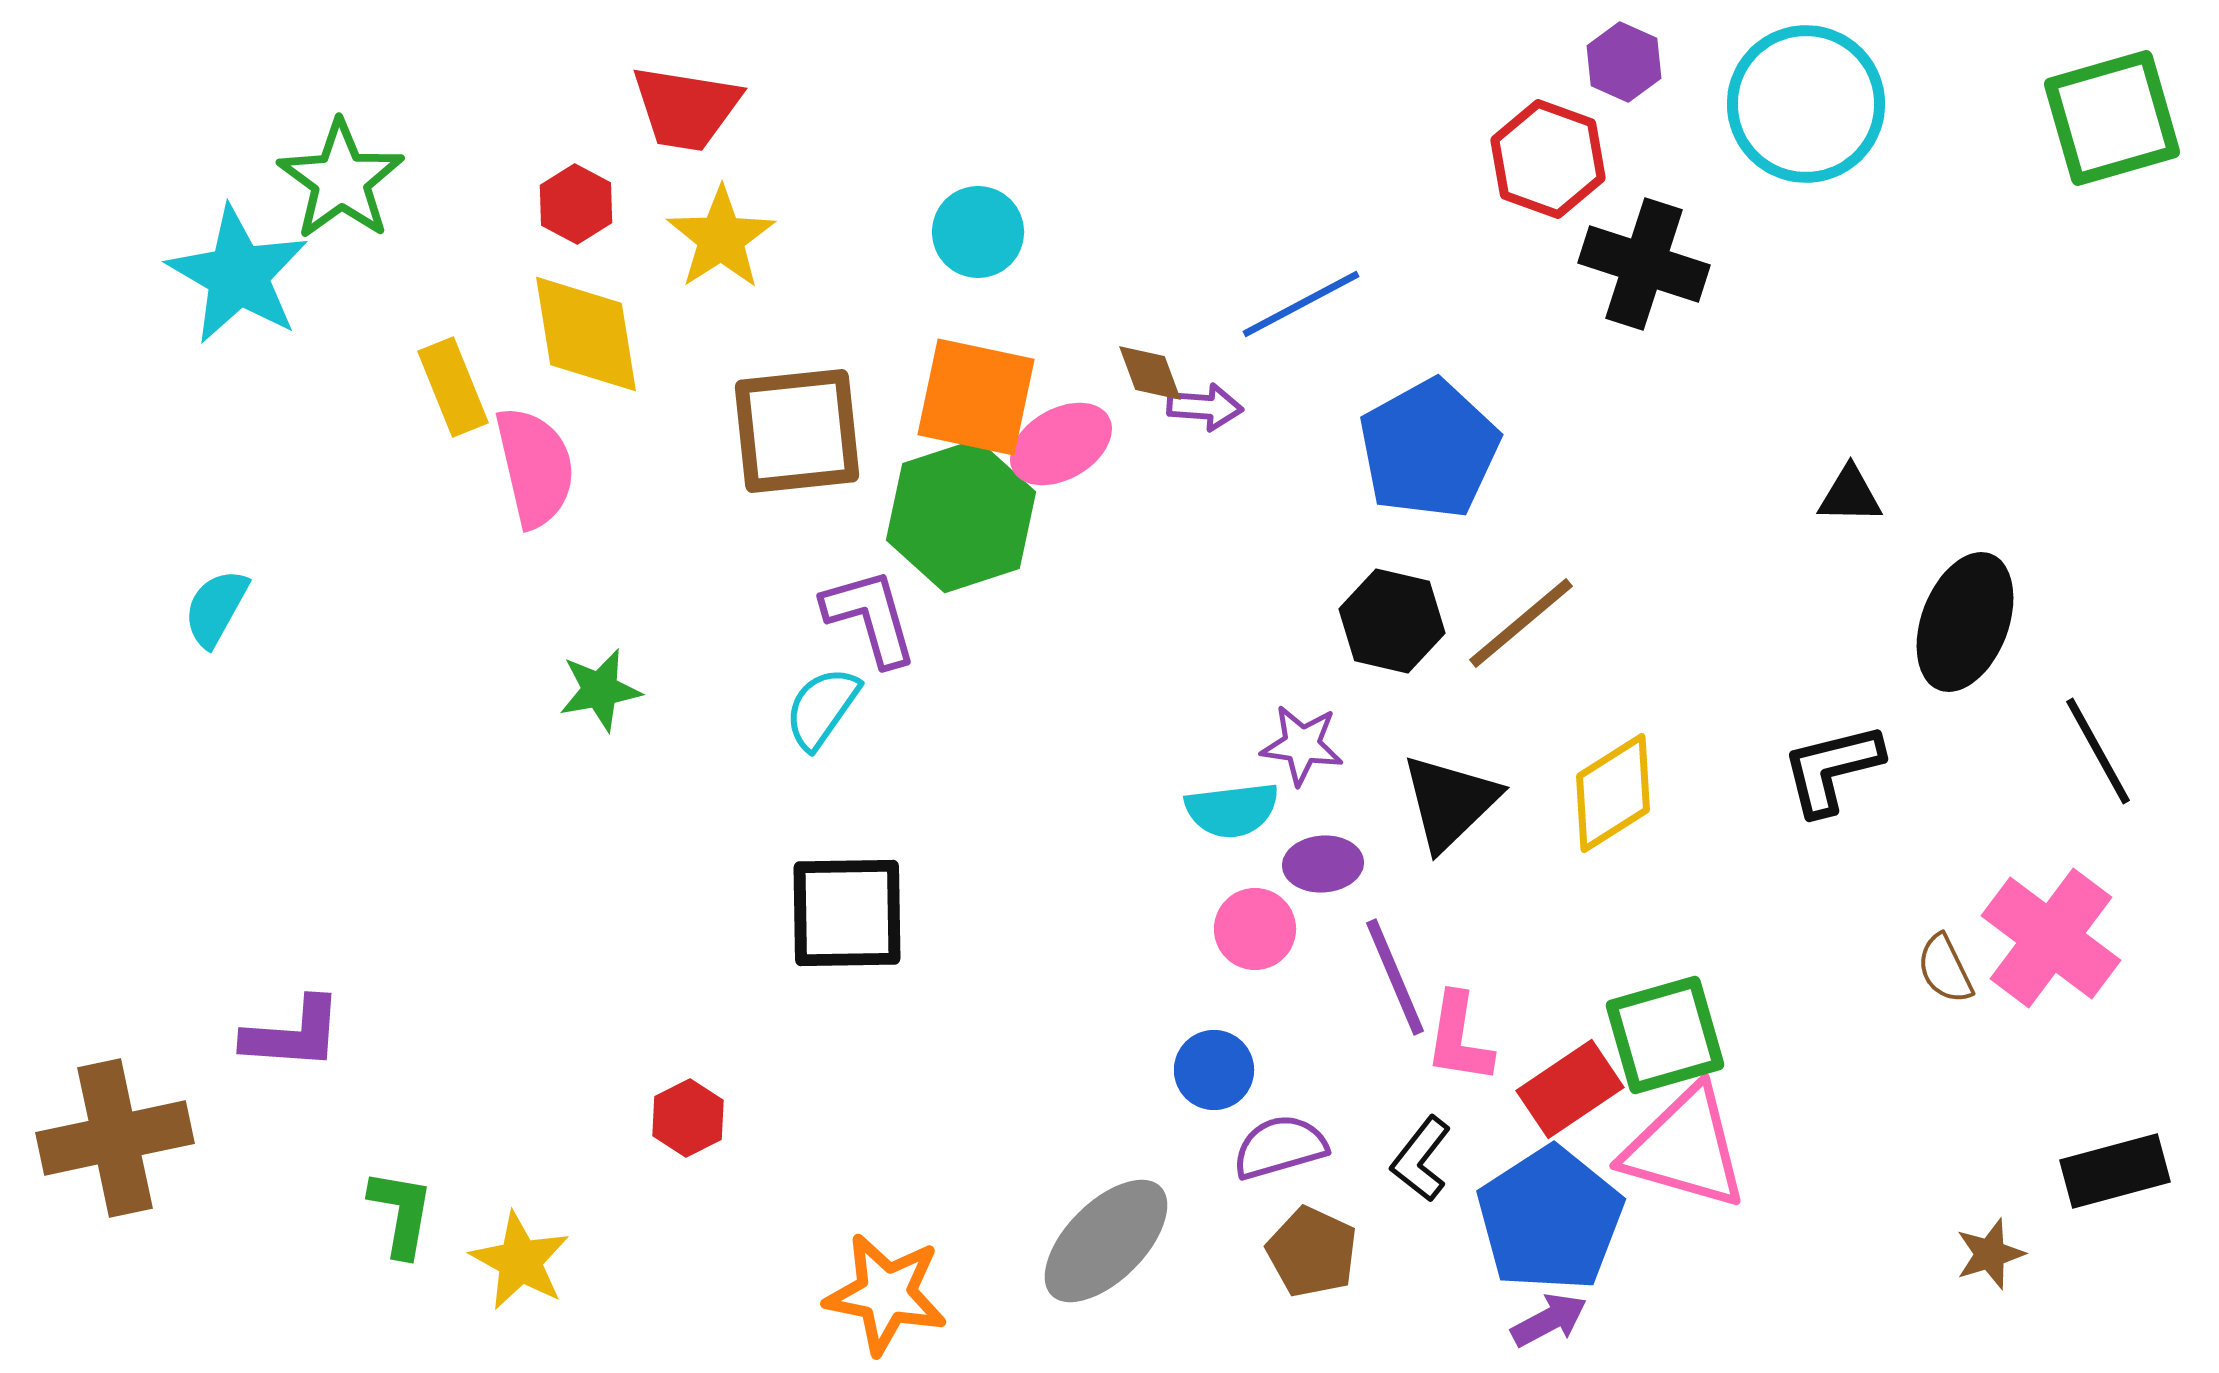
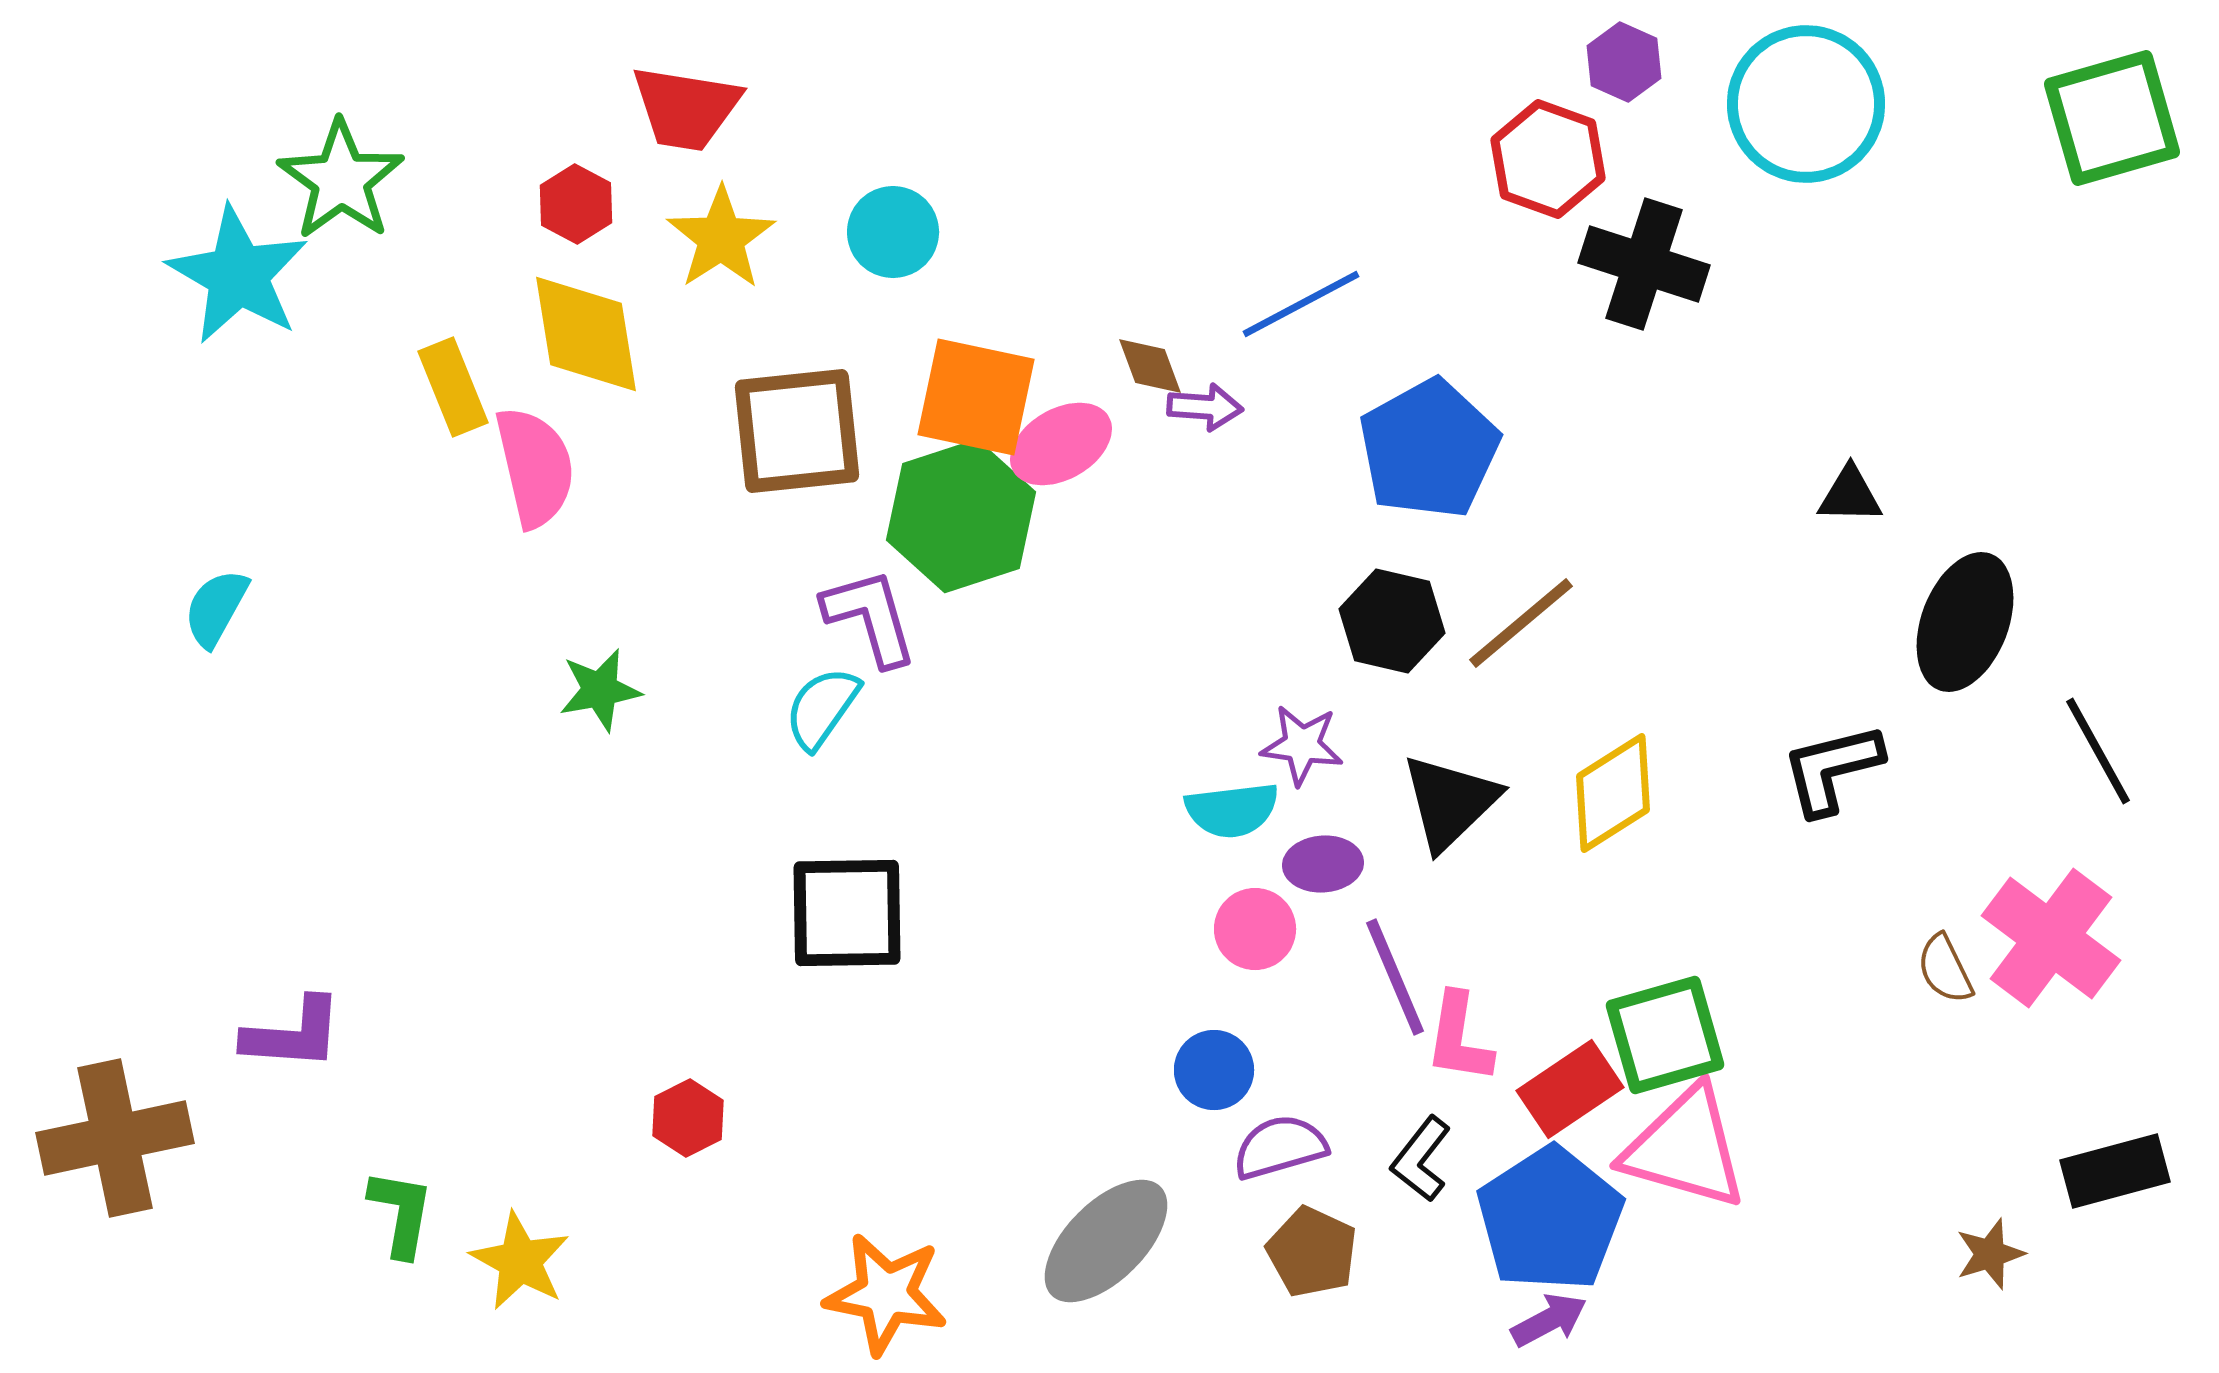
cyan circle at (978, 232): moved 85 px left
brown diamond at (1150, 373): moved 7 px up
